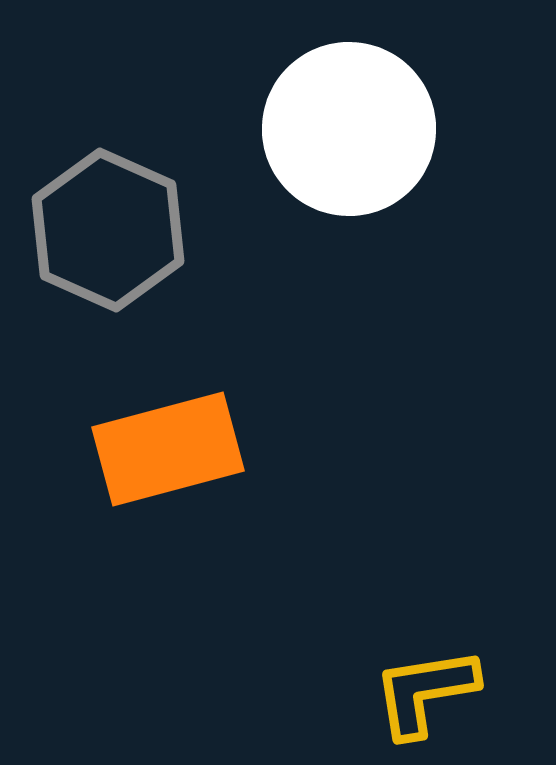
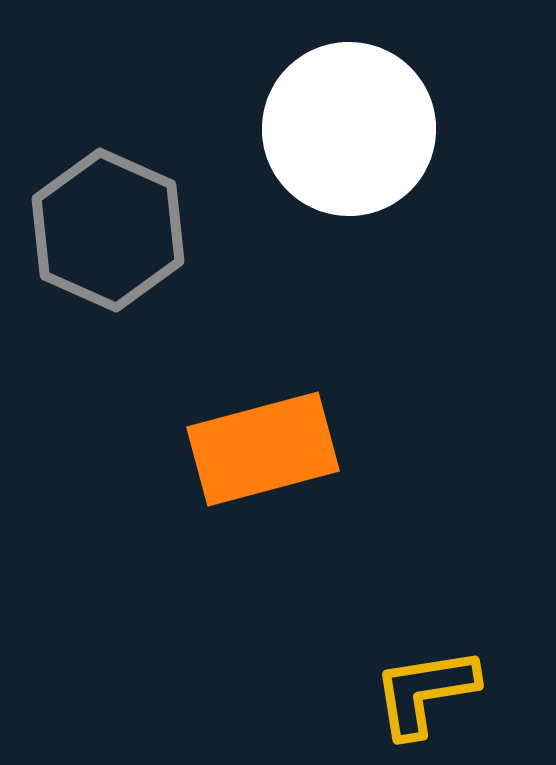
orange rectangle: moved 95 px right
